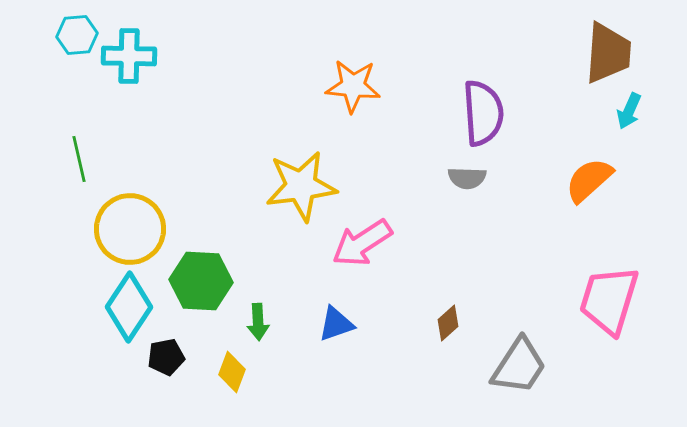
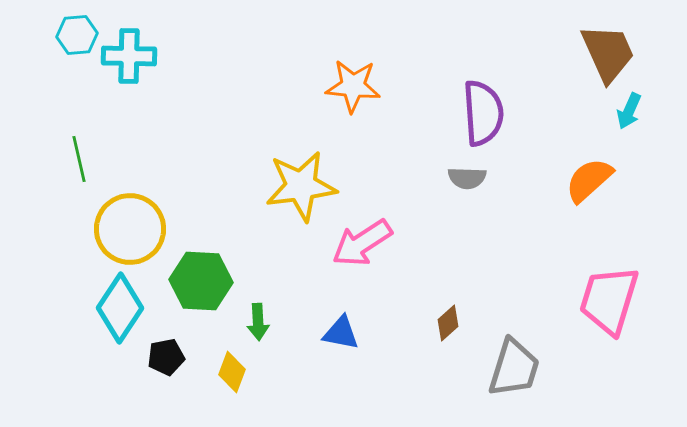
brown trapezoid: rotated 28 degrees counterclockwise
cyan diamond: moved 9 px left, 1 px down
blue triangle: moved 5 px right, 9 px down; rotated 30 degrees clockwise
gray trapezoid: moved 5 px left, 2 px down; rotated 16 degrees counterclockwise
